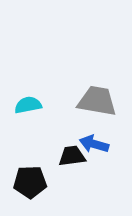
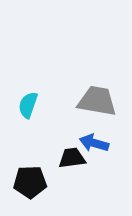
cyan semicircle: rotated 60 degrees counterclockwise
blue arrow: moved 1 px up
black trapezoid: moved 2 px down
